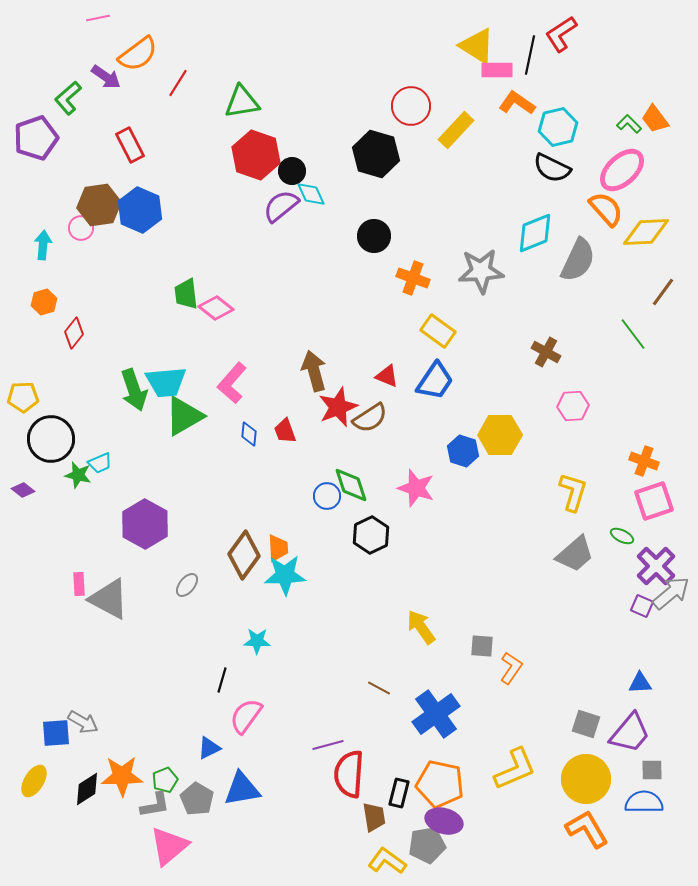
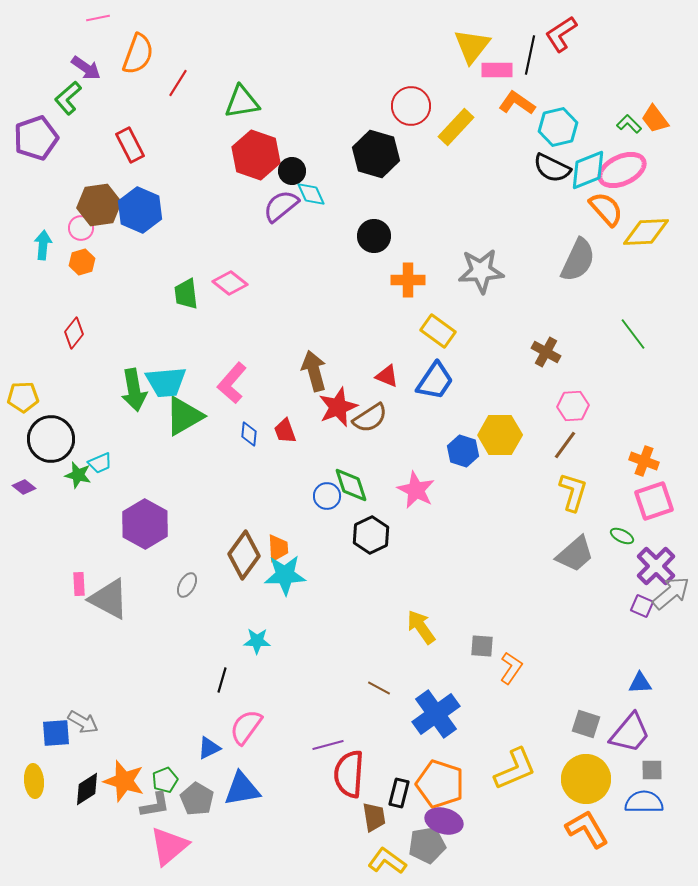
yellow triangle at (477, 46): moved 5 px left; rotated 36 degrees clockwise
orange semicircle at (138, 54): rotated 33 degrees counterclockwise
purple arrow at (106, 77): moved 20 px left, 9 px up
yellow rectangle at (456, 130): moved 3 px up
pink ellipse at (622, 170): rotated 18 degrees clockwise
cyan diamond at (535, 233): moved 53 px right, 63 px up
orange cross at (413, 278): moved 5 px left, 2 px down; rotated 20 degrees counterclockwise
brown line at (663, 292): moved 98 px left, 153 px down
orange hexagon at (44, 302): moved 38 px right, 40 px up
pink diamond at (216, 308): moved 14 px right, 25 px up
green arrow at (134, 390): rotated 9 degrees clockwise
pink star at (416, 488): moved 2 px down; rotated 9 degrees clockwise
purple diamond at (23, 490): moved 1 px right, 3 px up
gray ellipse at (187, 585): rotated 10 degrees counterclockwise
pink semicircle at (246, 716): moved 11 px down
orange star at (122, 776): moved 2 px right, 5 px down; rotated 18 degrees clockwise
yellow ellipse at (34, 781): rotated 36 degrees counterclockwise
orange pentagon at (440, 784): rotated 6 degrees clockwise
